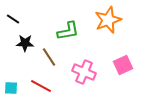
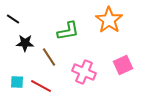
orange star: moved 1 px right; rotated 16 degrees counterclockwise
cyan square: moved 6 px right, 6 px up
